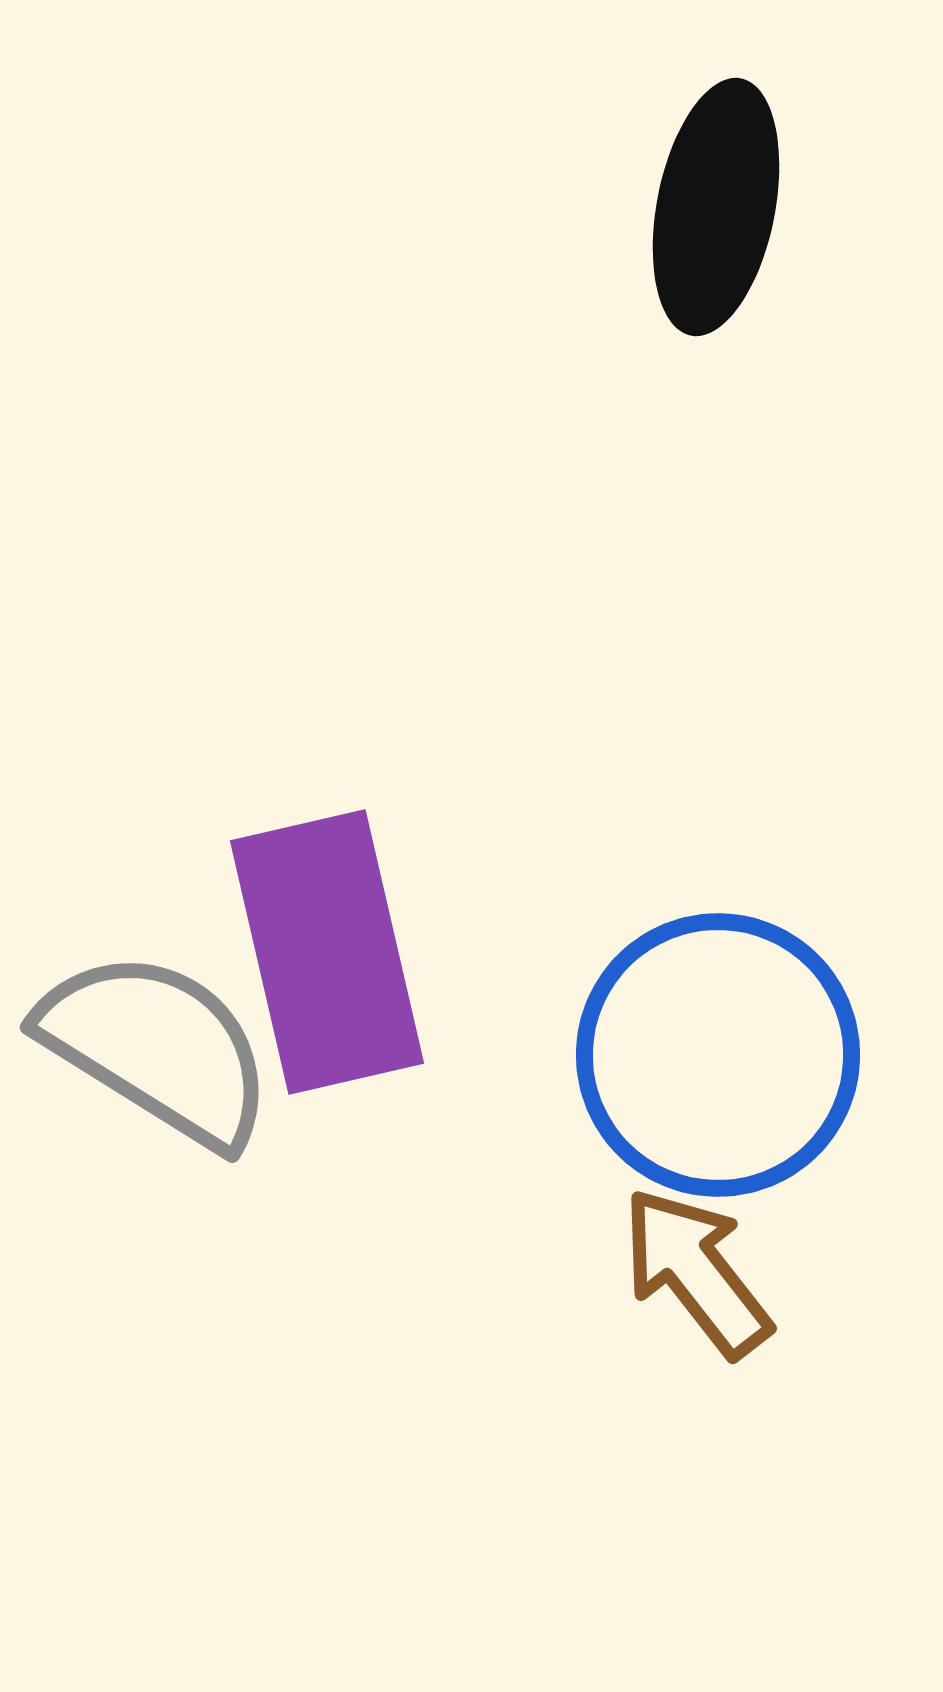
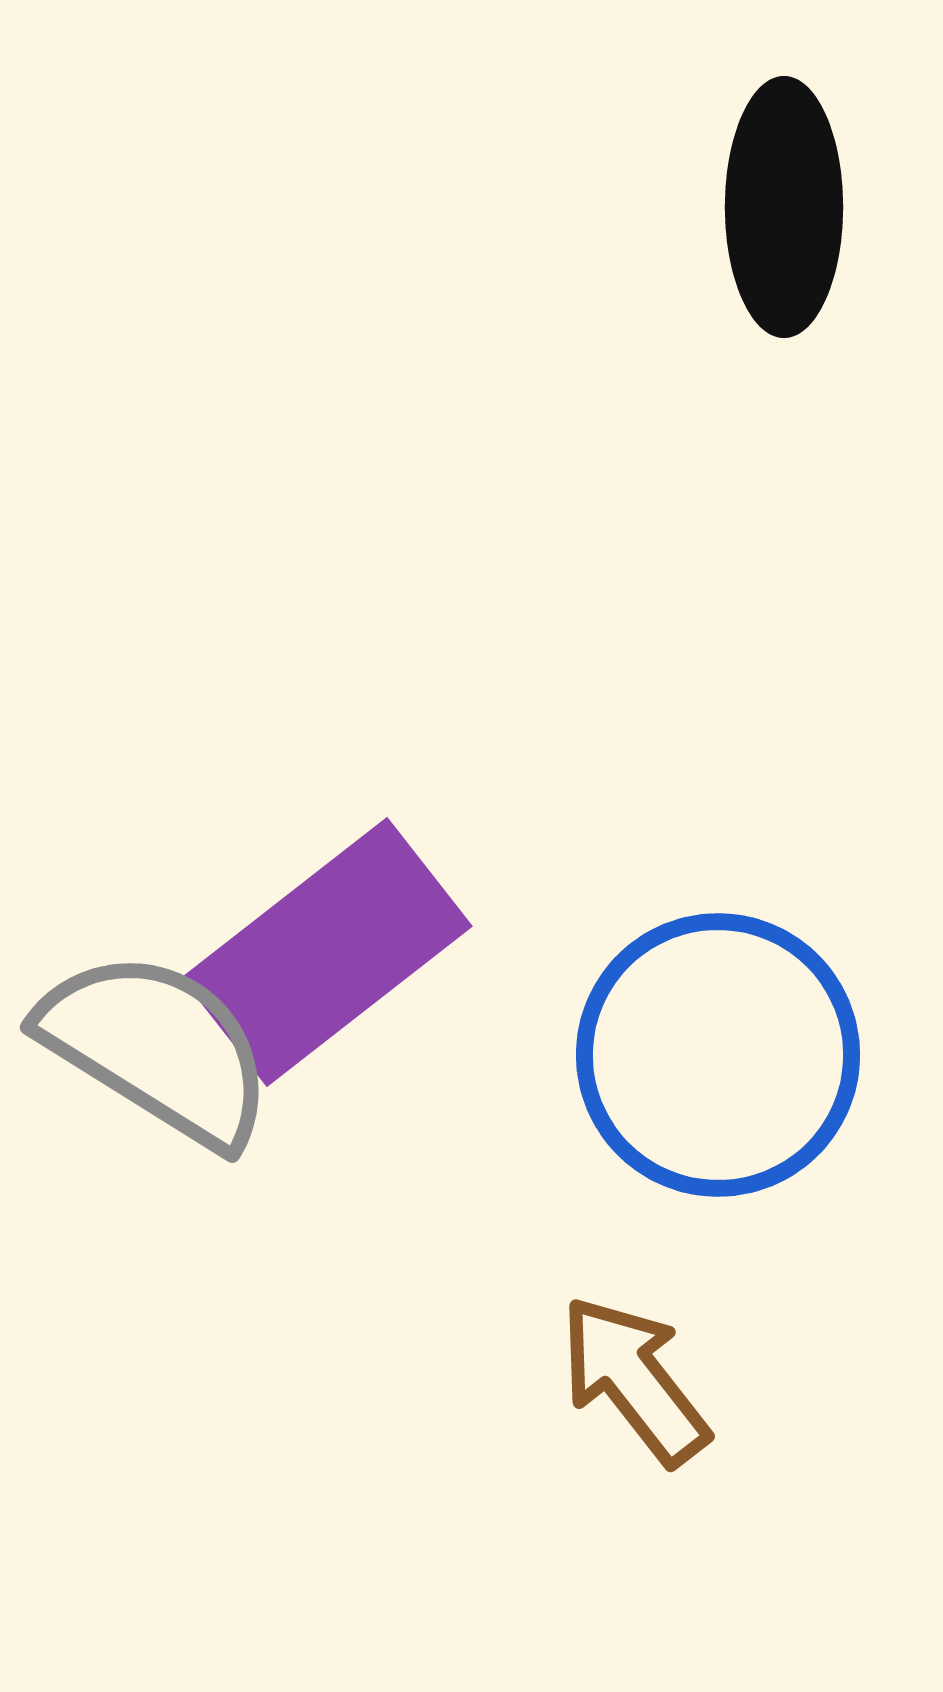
black ellipse: moved 68 px right; rotated 11 degrees counterclockwise
purple rectangle: rotated 65 degrees clockwise
brown arrow: moved 62 px left, 108 px down
